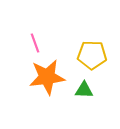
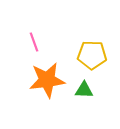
pink line: moved 1 px left, 1 px up
orange star: moved 3 px down
